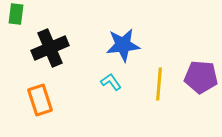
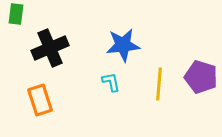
purple pentagon: rotated 12 degrees clockwise
cyan L-shape: rotated 25 degrees clockwise
